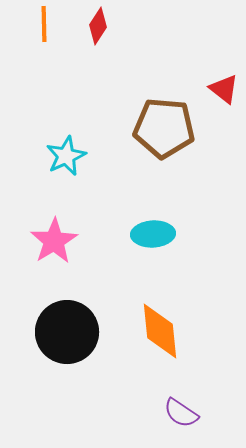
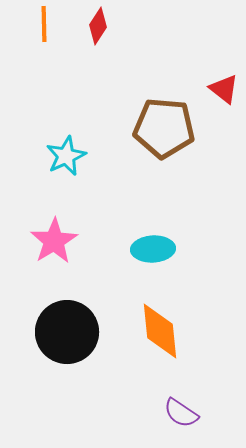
cyan ellipse: moved 15 px down
